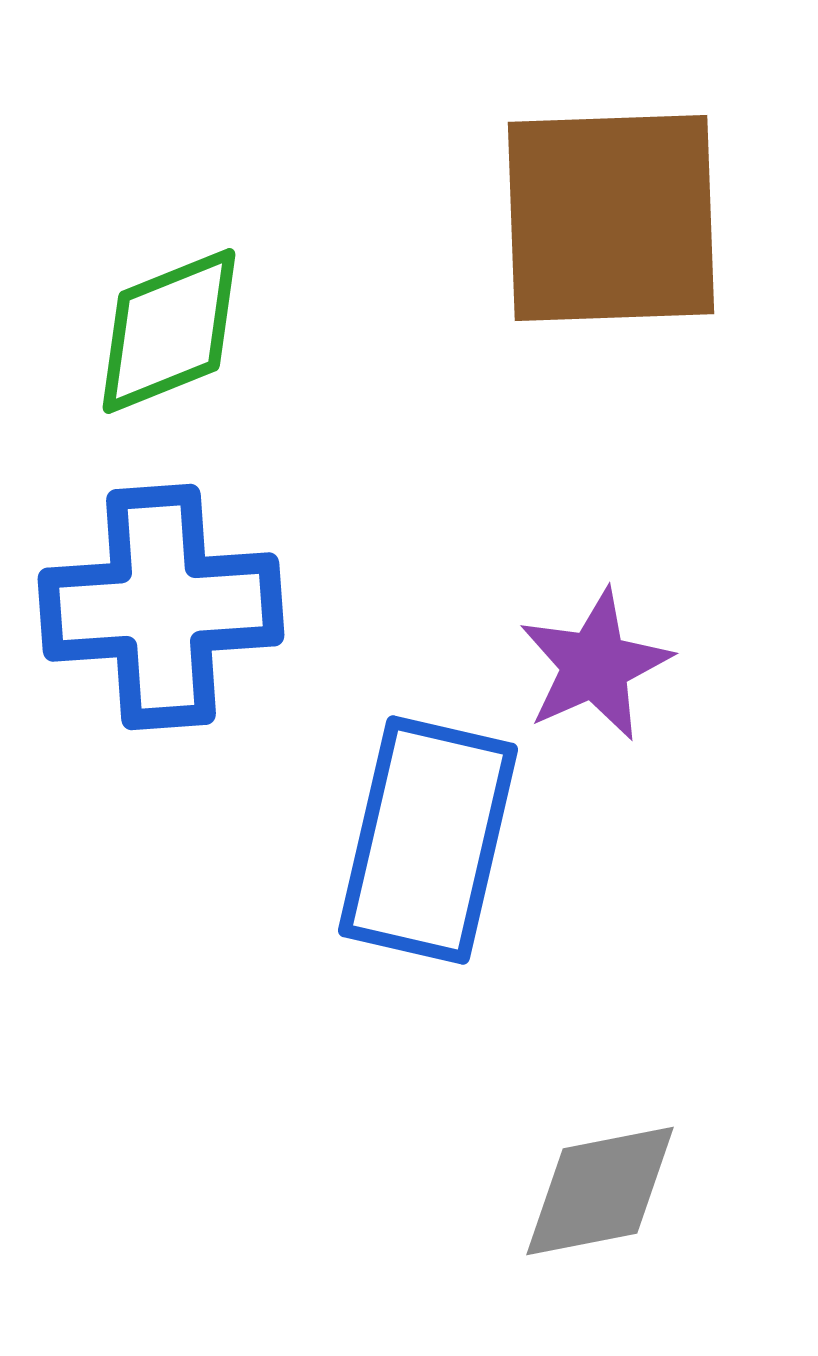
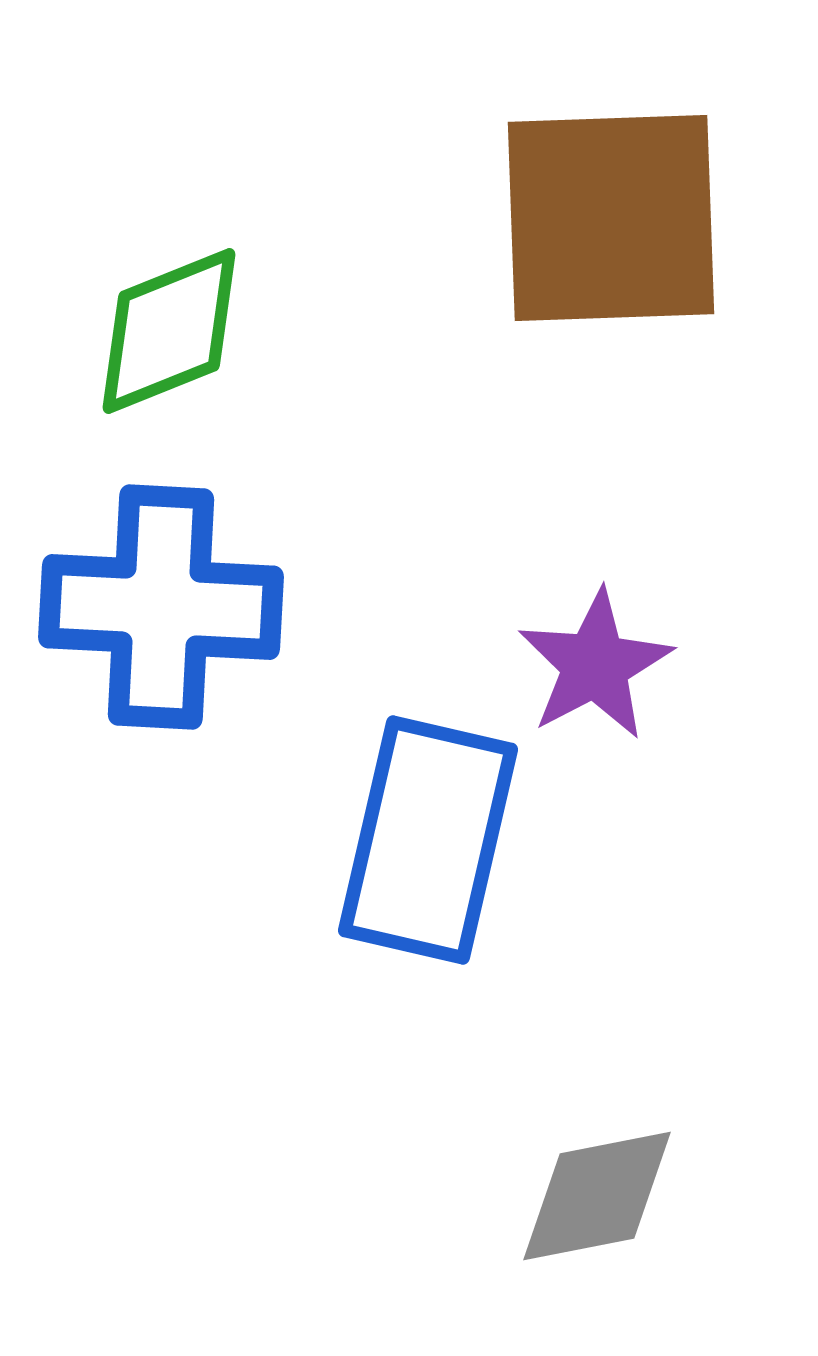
blue cross: rotated 7 degrees clockwise
purple star: rotated 4 degrees counterclockwise
gray diamond: moved 3 px left, 5 px down
